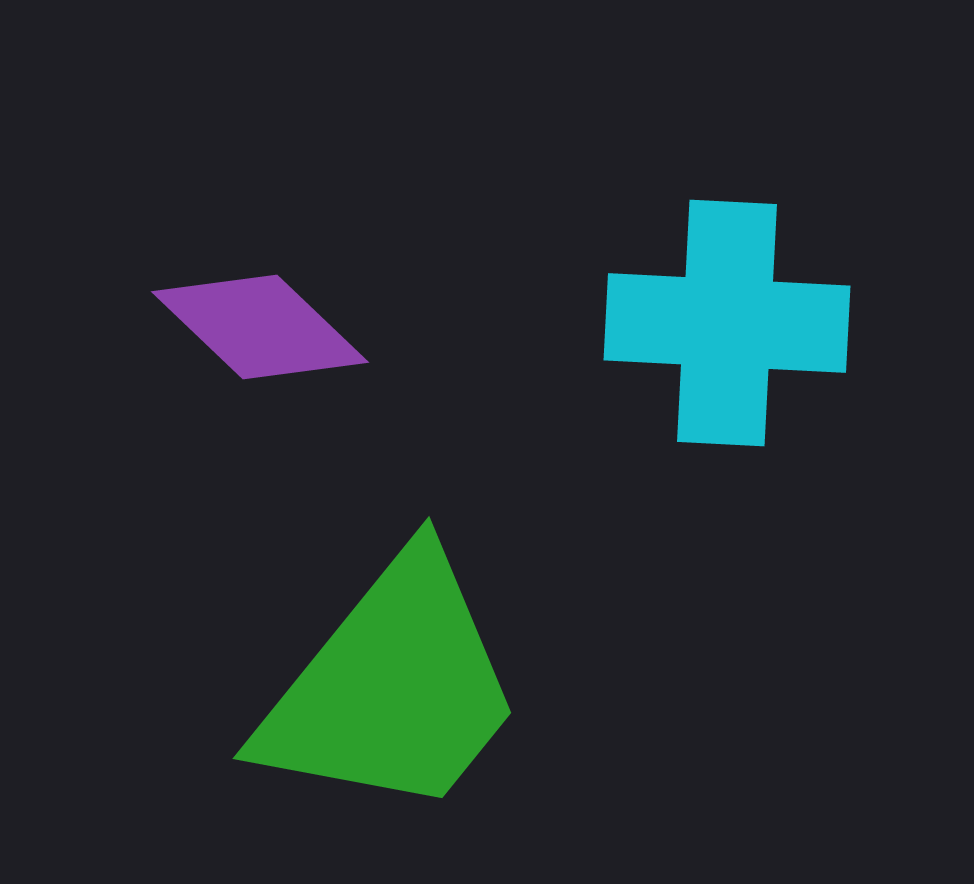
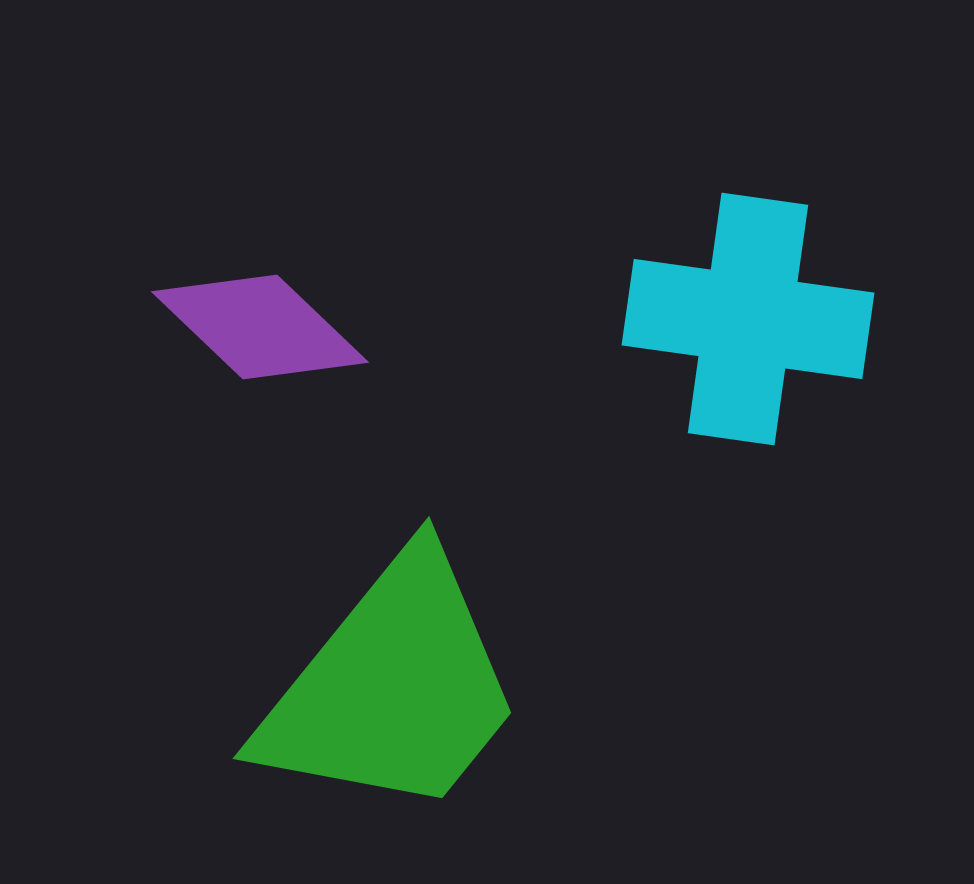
cyan cross: moved 21 px right, 4 px up; rotated 5 degrees clockwise
